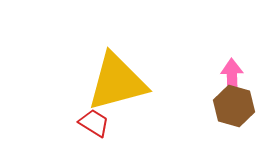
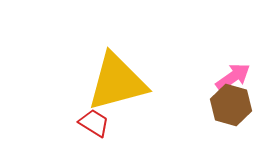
pink arrow: moved 1 px right; rotated 57 degrees clockwise
brown hexagon: moved 3 px left, 1 px up
